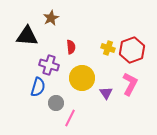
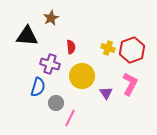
purple cross: moved 1 px right, 1 px up
yellow circle: moved 2 px up
